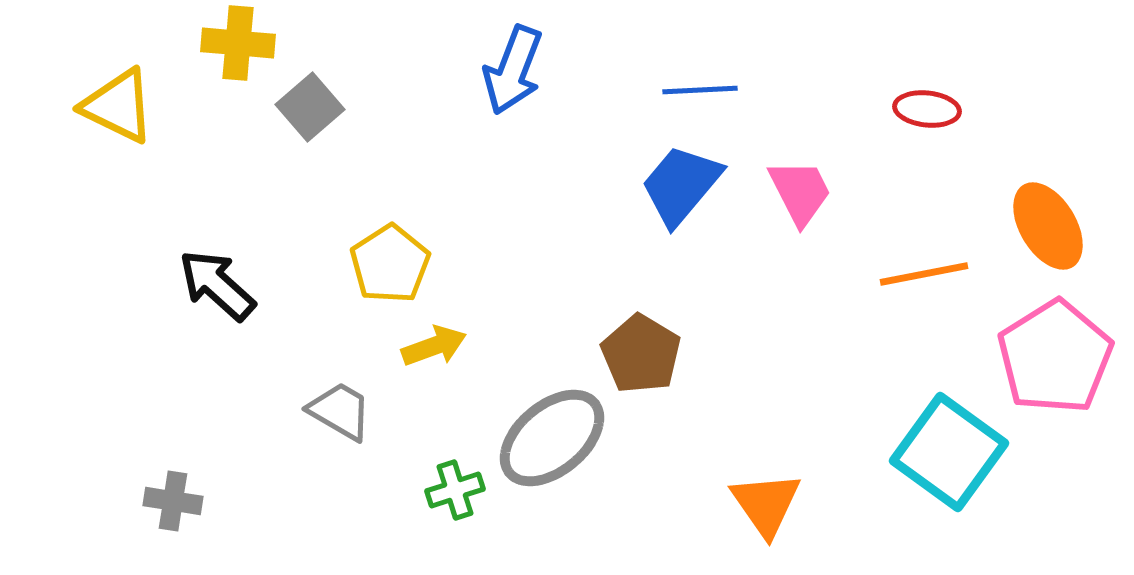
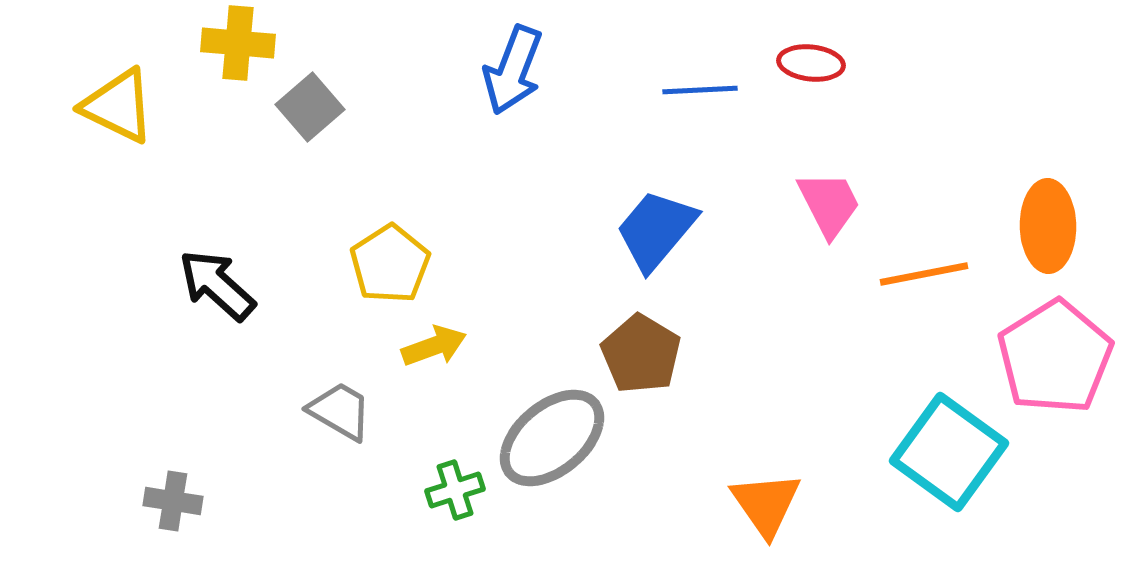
red ellipse: moved 116 px left, 46 px up
blue trapezoid: moved 25 px left, 45 px down
pink trapezoid: moved 29 px right, 12 px down
orange ellipse: rotated 30 degrees clockwise
